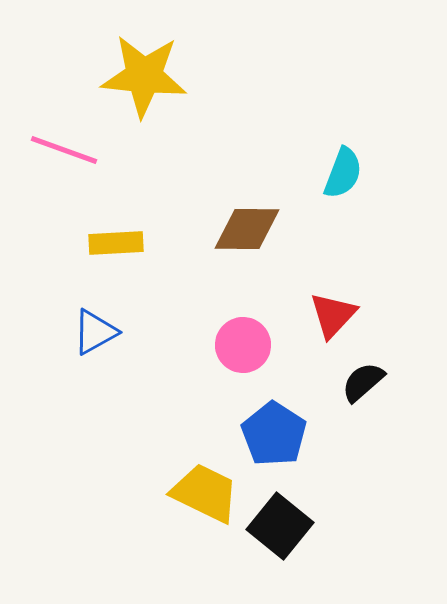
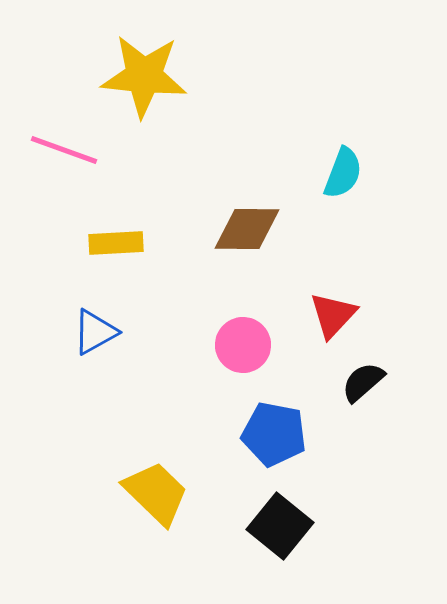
blue pentagon: rotated 22 degrees counterclockwise
yellow trapezoid: moved 49 px left; rotated 18 degrees clockwise
